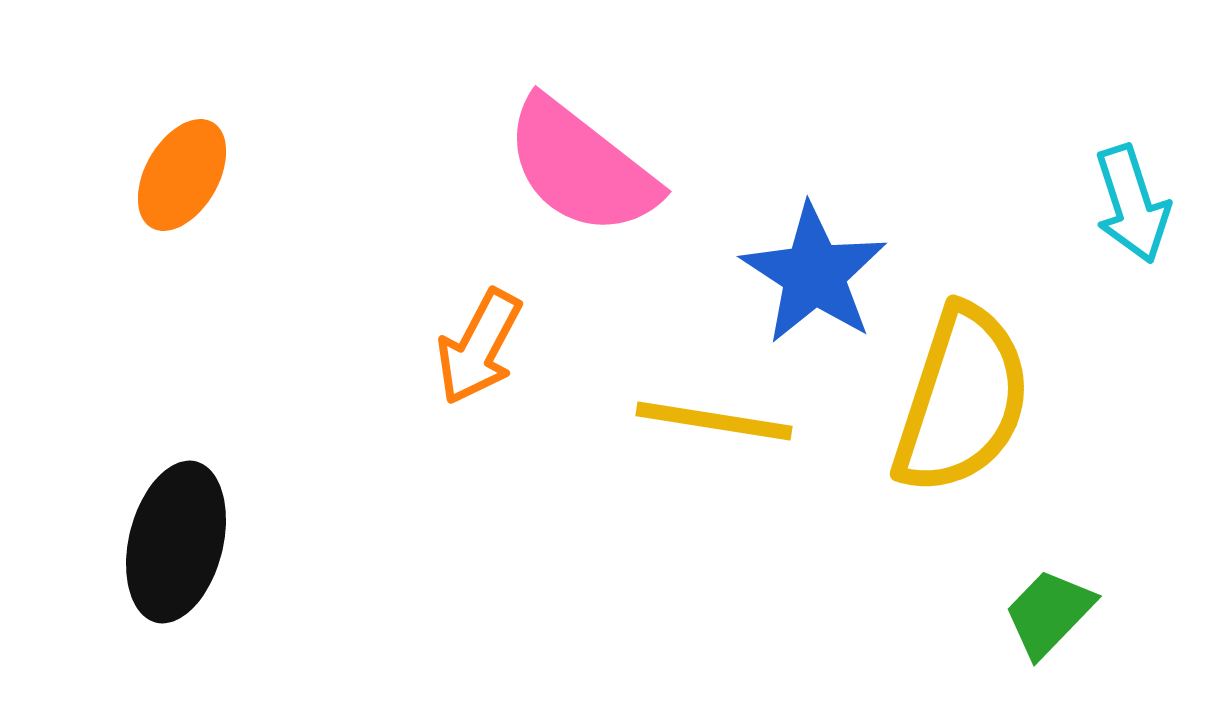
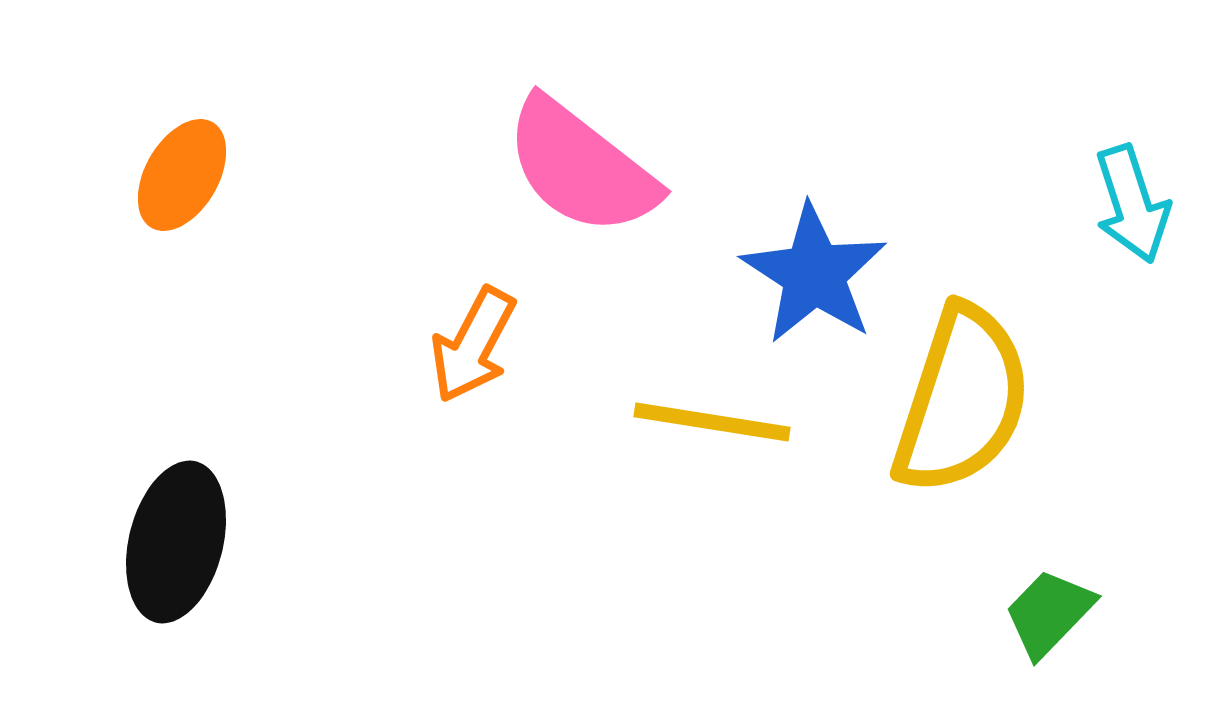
orange arrow: moved 6 px left, 2 px up
yellow line: moved 2 px left, 1 px down
